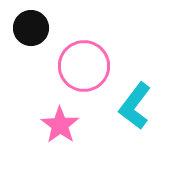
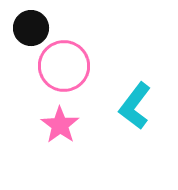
pink circle: moved 20 px left
